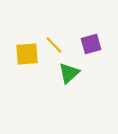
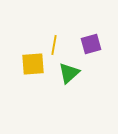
yellow line: rotated 54 degrees clockwise
yellow square: moved 6 px right, 10 px down
